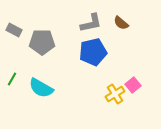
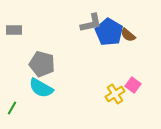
brown semicircle: moved 7 px right, 12 px down
gray rectangle: rotated 28 degrees counterclockwise
gray pentagon: moved 22 px down; rotated 15 degrees clockwise
blue pentagon: moved 16 px right, 20 px up; rotated 28 degrees counterclockwise
green line: moved 29 px down
pink square: rotated 14 degrees counterclockwise
